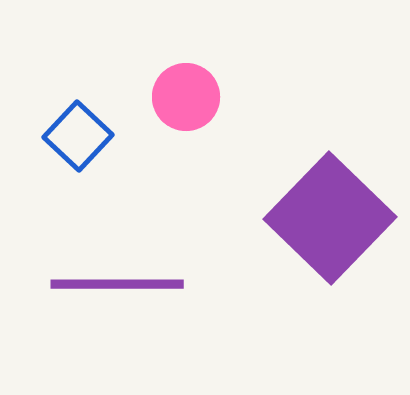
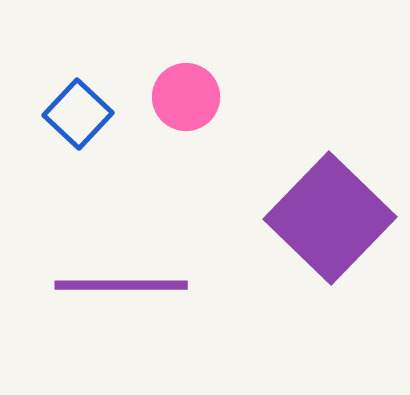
blue square: moved 22 px up
purple line: moved 4 px right, 1 px down
